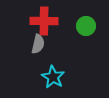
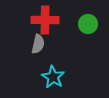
red cross: moved 1 px right, 1 px up
green circle: moved 2 px right, 2 px up
